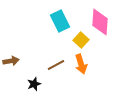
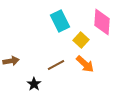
pink diamond: moved 2 px right
orange arrow: moved 4 px right; rotated 30 degrees counterclockwise
black star: rotated 16 degrees counterclockwise
